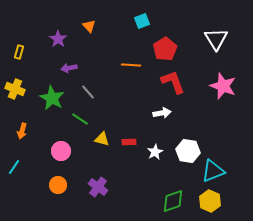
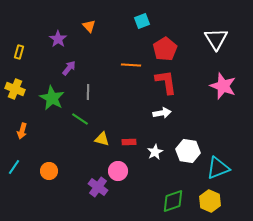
purple arrow: rotated 140 degrees clockwise
red L-shape: moved 7 px left; rotated 12 degrees clockwise
gray line: rotated 42 degrees clockwise
pink circle: moved 57 px right, 20 px down
cyan triangle: moved 5 px right, 3 px up
orange circle: moved 9 px left, 14 px up
